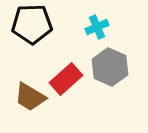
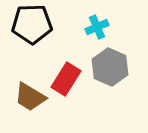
red rectangle: rotated 16 degrees counterclockwise
